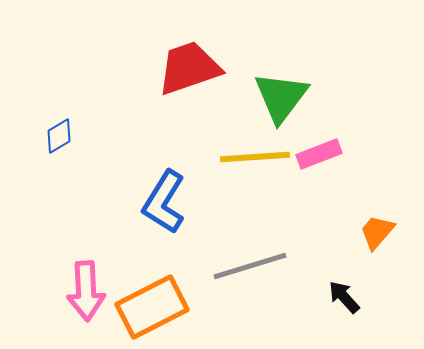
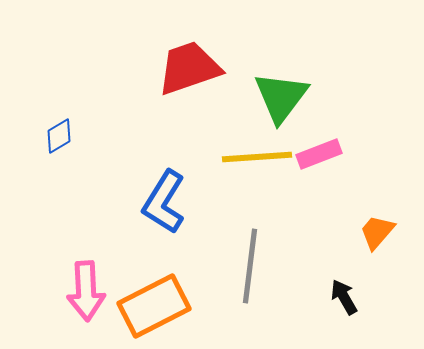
yellow line: moved 2 px right
gray line: rotated 66 degrees counterclockwise
black arrow: rotated 12 degrees clockwise
orange rectangle: moved 2 px right, 1 px up
